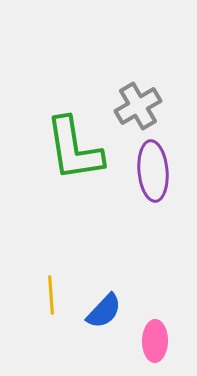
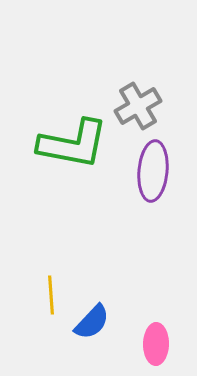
green L-shape: moved 1 px left, 5 px up; rotated 70 degrees counterclockwise
purple ellipse: rotated 10 degrees clockwise
blue semicircle: moved 12 px left, 11 px down
pink ellipse: moved 1 px right, 3 px down
